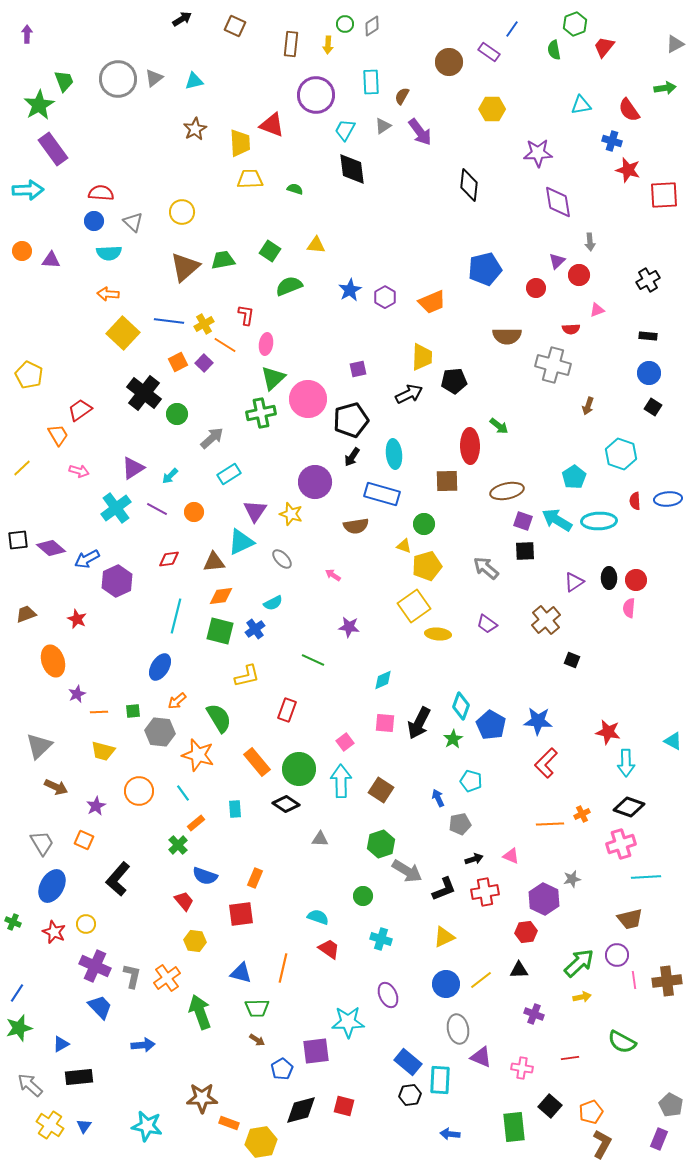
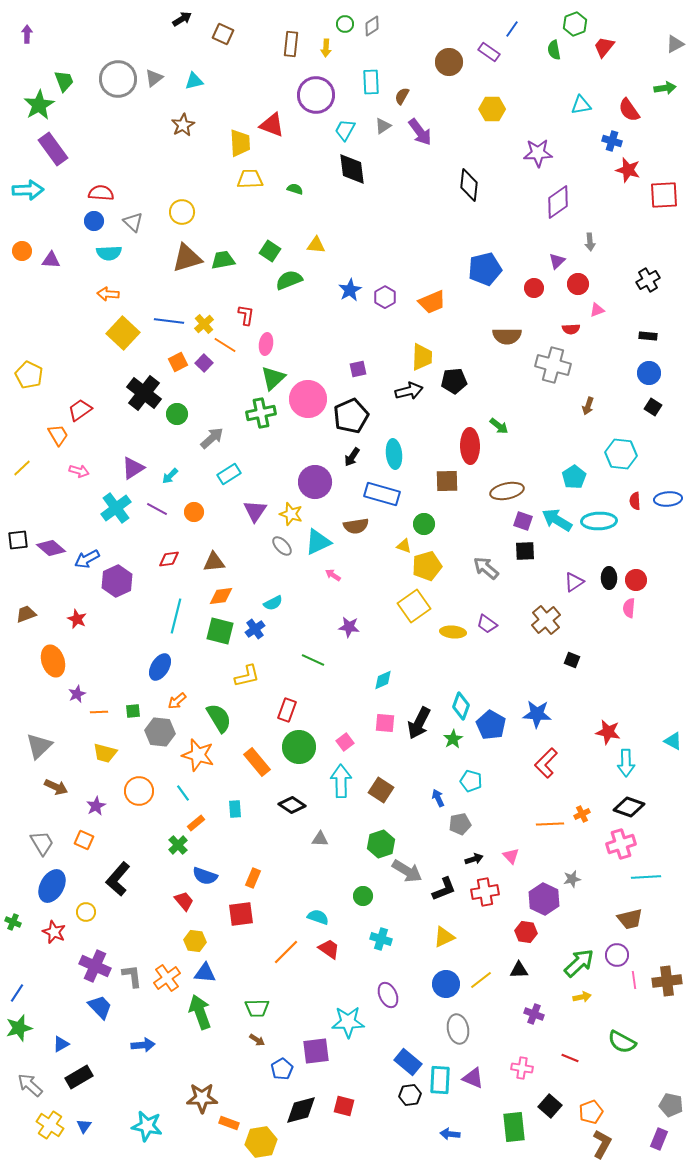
brown square at (235, 26): moved 12 px left, 8 px down
yellow arrow at (328, 45): moved 2 px left, 3 px down
brown star at (195, 129): moved 12 px left, 4 px up
purple diamond at (558, 202): rotated 64 degrees clockwise
brown triangle at (185, 267): moved 2 px right, 9 px up; rotated 24 degrees clockwise
red circle at (579, 275): moved 1 px left, 9 px down
green semicircle at (289, 286): moved 6 px up
red circle at (536, 288): moved 2 px left
yellow cross at (204, 324): rotated 12 degrees counterclockwise
black arrow at (409, 394): moved 3 px up; rotated 12 degrees clockwise
black pentagon at (351, 420): moved 4 px up; rotated 8 degrees counterclockwise
cyan hexagon at (621, 454): rotated 12 degrees counterclockwise
cyan triangle at (241, 542): moved 77 px right
gray ellipse at (282, 559): moved 13 px up
yellow ellipse at (438, 634): moved 15 px right, 2 px up
blue star at (538, 721): moved 1 px left, 7 px up
yellow trapezoid at (103, 751): moved 2 px right, 2 px down
green circle at (299, 769): moved 22 px up
black diamond at (286, 804): moved 6 px right, 1 px down
pink triangle at (511, 856): rotated 24 degrees clockwise
orange rectangle at (255, 878): moved 2 px left
yellow circle at (86, 924): moved 12 px up
red hexagon at (526, 932): rotated 15 degrees clockwise
orange line at (283, 968): moved 3 px right, 16 px up; rotated 32 degrees clockwise
blue triangle at (241, 973): moved 36 px left; rotated 10 degrees counterclockwise
gray L-shape at (132, 976): rotated 20 degrees counterclockwise
purple triangle at (481, 1057): moved 8 px left, 21 px down
red line at (570, 1058): rotated 30 degrees clockwise
black rectangle at (79, 1077): rotated 24 degrees counterclockwise
gray pentagon at (671, 1105): rotated 15 degrees counterclockwise
